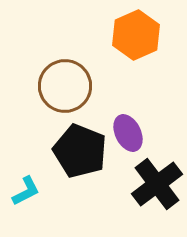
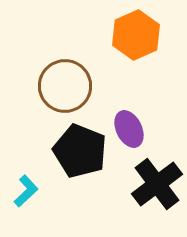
purple ellipse: moved 1 px right, 4 px up
cyan L-shape: rotated 16 degrees counterclockwise
